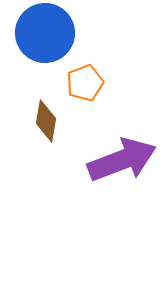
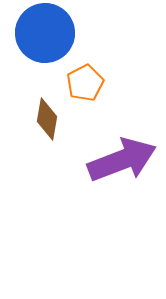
orange pentagon: rotated 6 degrees counterclockwise
brown diamond: moved 1 px right, 2 px up
